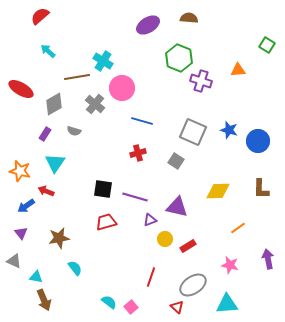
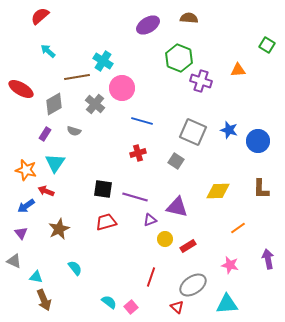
orange star at (20, 171): moved 6 px right, 1 px up
brown star at (59, 238): moved 9 px up; rotated 15 degrees counterclockwise
